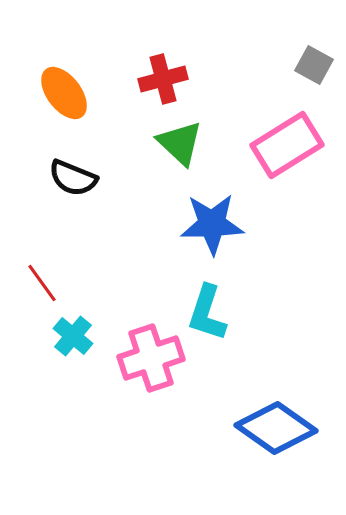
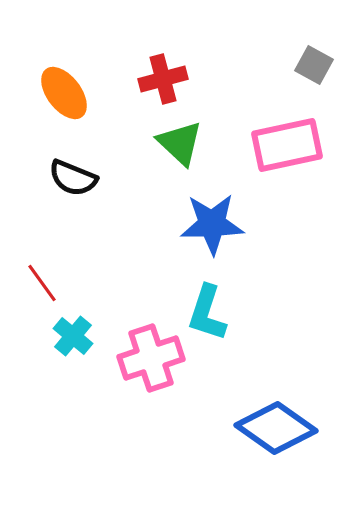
pink rectangle: rotated 20 degrees clockwise
